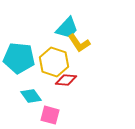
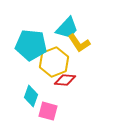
cyan pentagon: moved 12 px right, 13 px up
yellow hexagon: rotated 20 degrees clockwise
red diamond: moved 1 px left
cyan diamond: rotated 55 degrees clockwise
pink square: moved 2 px left, 4 px up
